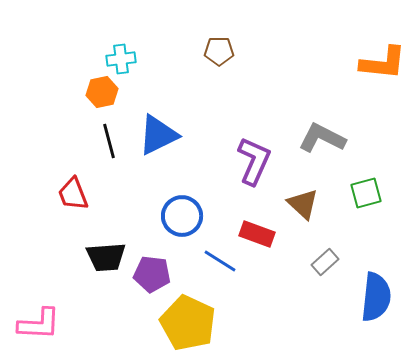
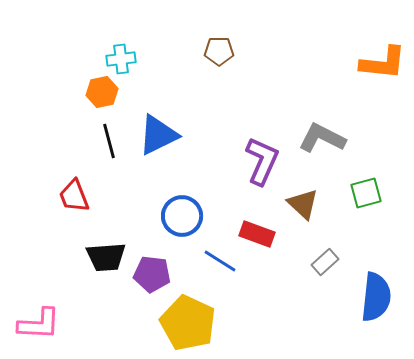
purple L-shape: moved 8 px right
red trapezoid: moved 1 px right, 2 px down
